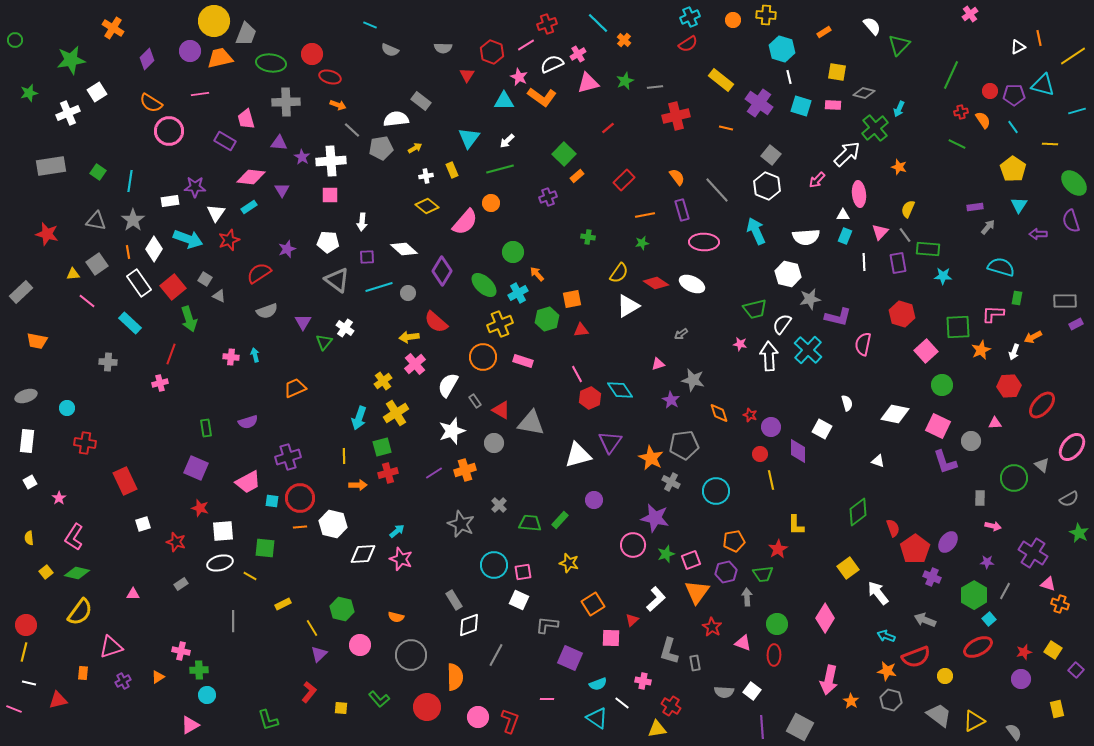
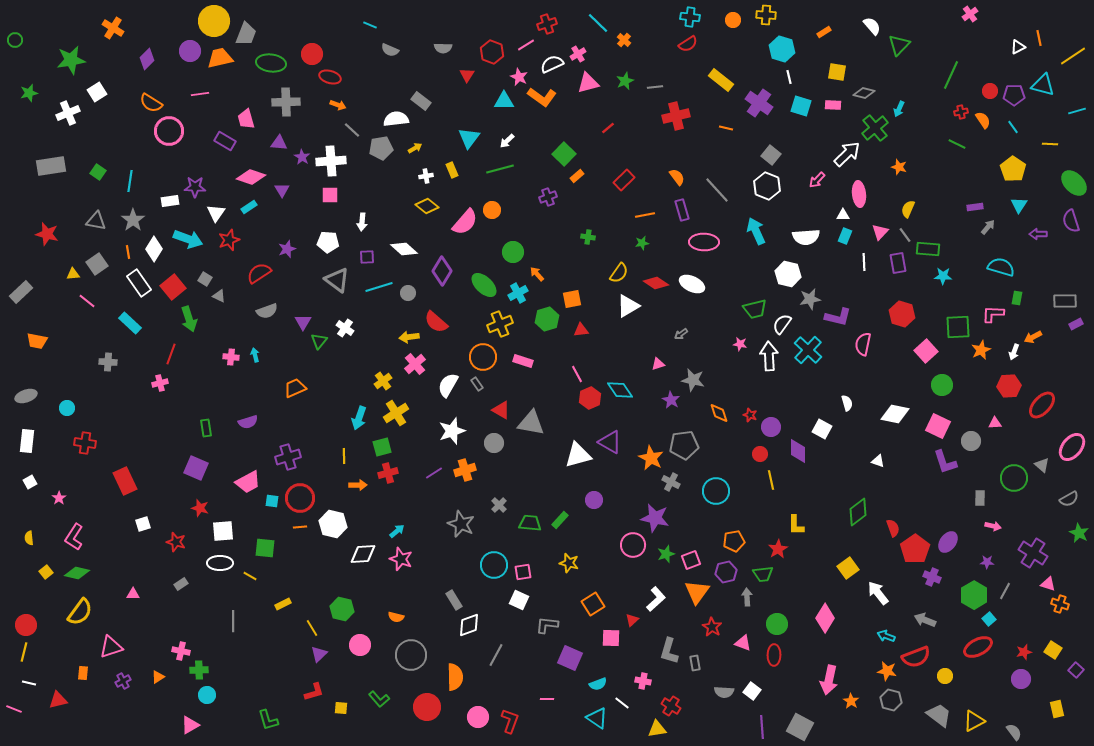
cyan cross at (690, 17): rotated 30 degrees clockwise
pink diamond at (251, 177): rotated 12 degrees clockwise
orange circle at (491, 203): moved 1 px right, 7 px down
green triangle at (324, 342): moved 5 px left, 1 px up
gray rectangle at (475, 401): moved 2 px right, 17 px up
purple triangle at (610, 442): rotated 35 degrees counterclockwise
white ellipse at (220, 563): rotated 15 degrees clockwise
red L-shape at (309, 692): moved 5 px right; rotated 35 degrees clockwise
